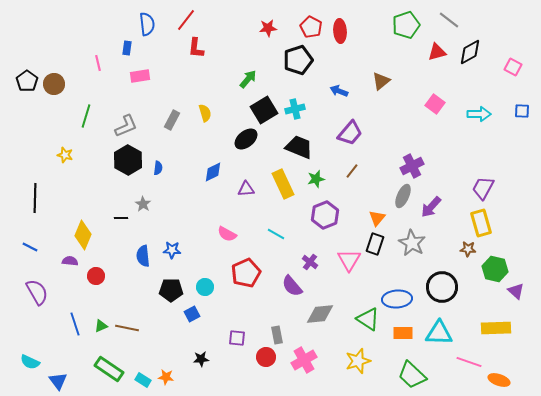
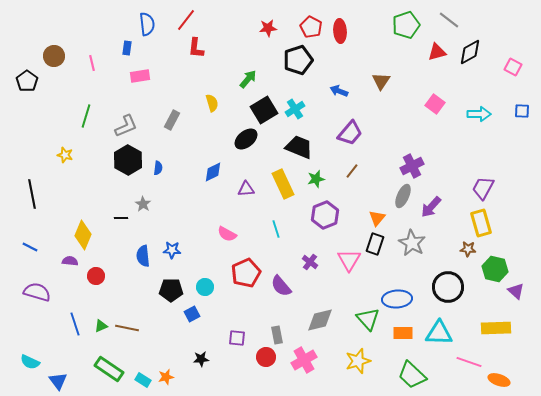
pink line at (98, 63): moved 6 px left
brown triangle at (381, 81): rotated 18 degrees counterclockwise
brown circle at (54, 84): moved 28 px up
cyan cross at (295, 109): rotated 18 degrees counterclockwise
yellow semicircle at (205, 113): moved 7 px right, 10 px up
black line at (35, 198): moved 3 px left, 4 px up; rotated 12 degrees counterclockwise
cyan line at (276, 234): moved 5 px up; rotated 42 degrees clockwise
purple semicircle at (292, 286): moved 11 px left
black circle at (442, 287): moved 6 px right
purple semicircle at (37, 292): rotated 44 degrees counterclockwise
gray diamond at (320, 314): moved 6 px down; rotated 8 degrees counterclockwise
green triangle at (368, 319): rotated 15 degrees clockwise
orange star at (166, 377): rotated 21 degrees counterclockwise
